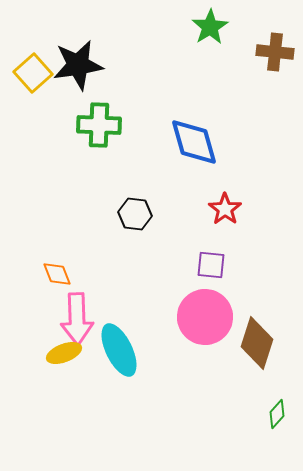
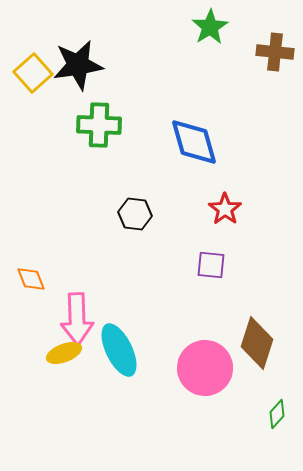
orange diamond: moved 26 px left, 5 px down
pink circle: moved 51 px down
